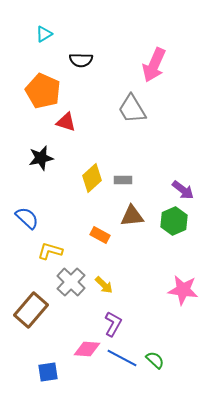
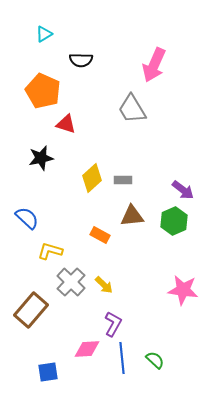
red triangle: moved 2 px down
pink diamond: rotated 8 degrees counterclockwise
blue line: rotated 56 degrees clockwise
